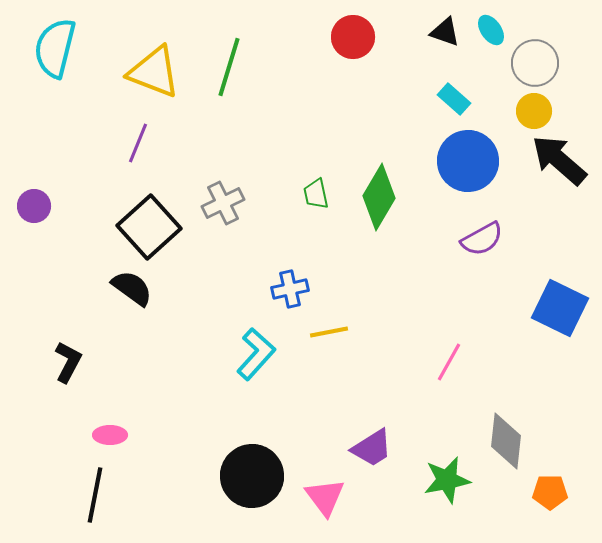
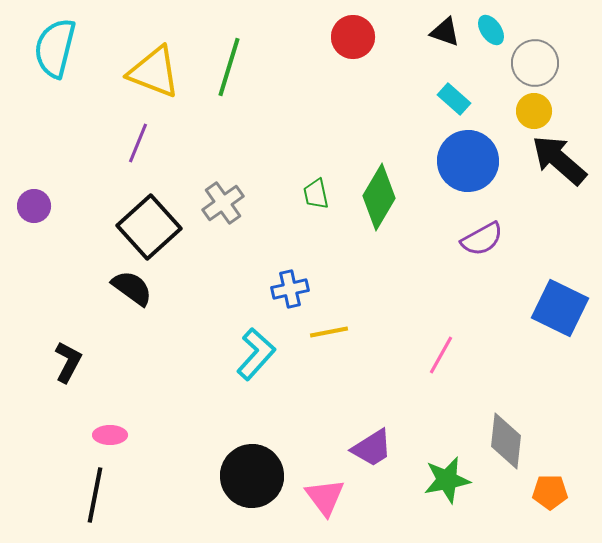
gray cross: rotated 9 degrees counterclockwise
pink line: moved 8 px left, 7 px up
